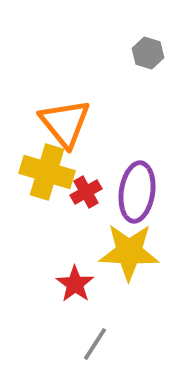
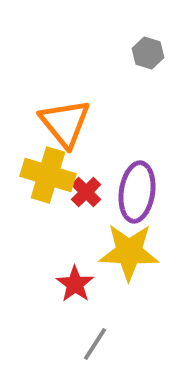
yellow cross: moved 1 px right, 3 px down
red cross: rotated 16 degrees counterclockwise
